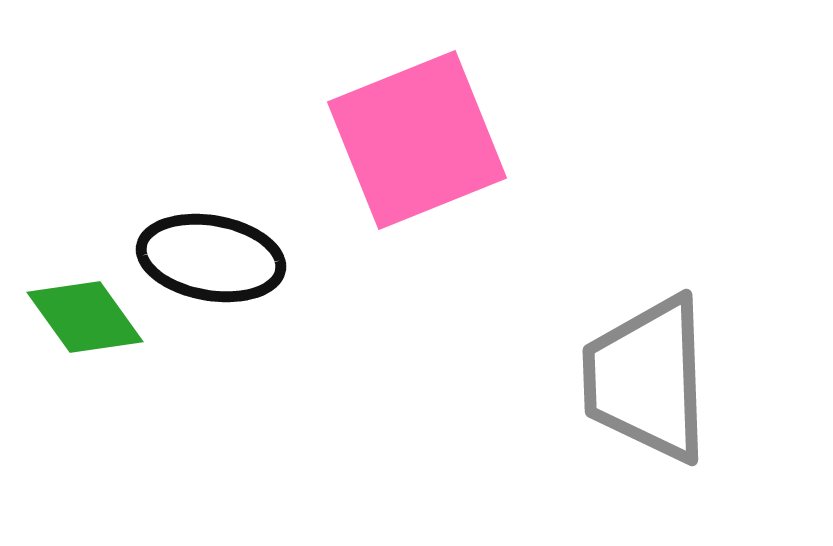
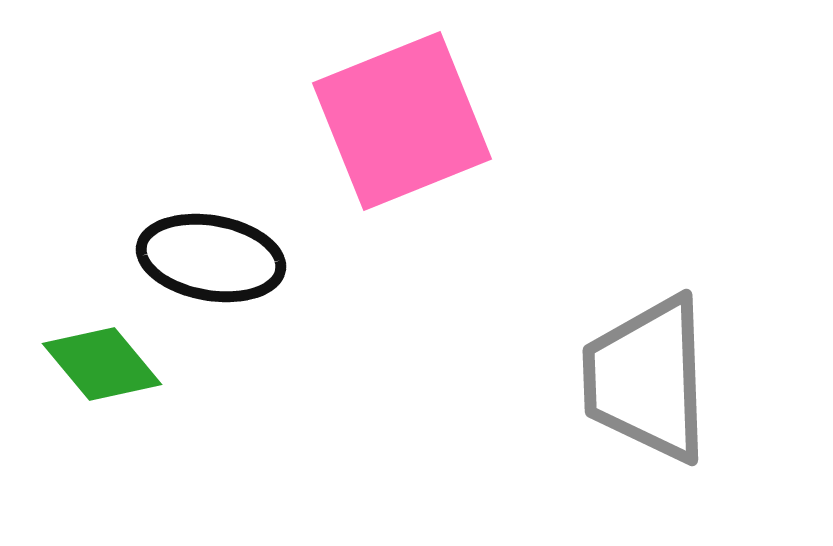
pink square: moved 15 px left, 19 px up
green diamond: moved 17 px right, 47 px down; rotated 4 degrees counterclockwise
